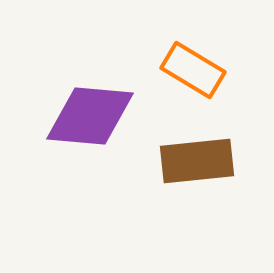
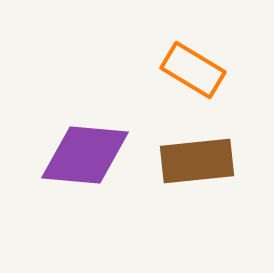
purple diamond: moved 5 px left, 39 px down
